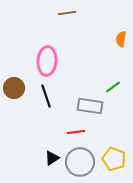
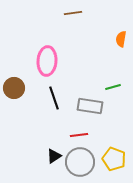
brown line: moved 6 px right
green line: rotated 21 degrees clockwise
black line: moved 8 px right, 2 px down
red line: moved 3 px right, 3 px down
black triangle: moved 2 px right, 2 px up
